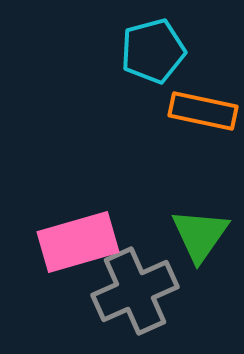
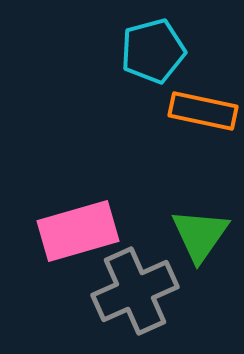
pink rectangle: moved 11 px up
